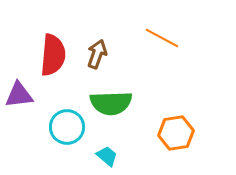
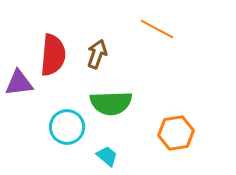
orange line: moved 5 px left, 9 px up
purple triangle: moved 12 px up
